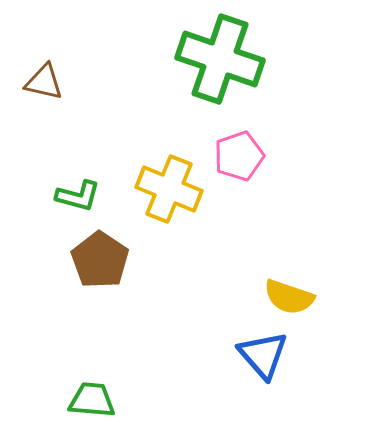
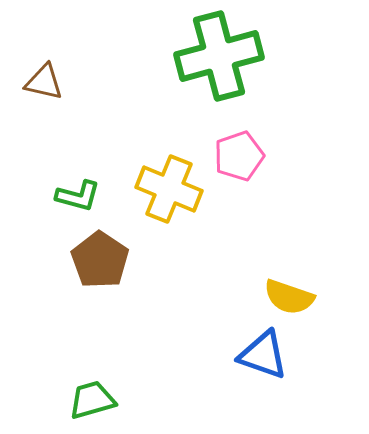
green cross: moved 1 px left, 3 px up; rotated 34 degrees counterclockwise
blue triangle: rotated 30 degrees counterclockwise
green trapezoid: rotated 21 degrees counterclockwise
